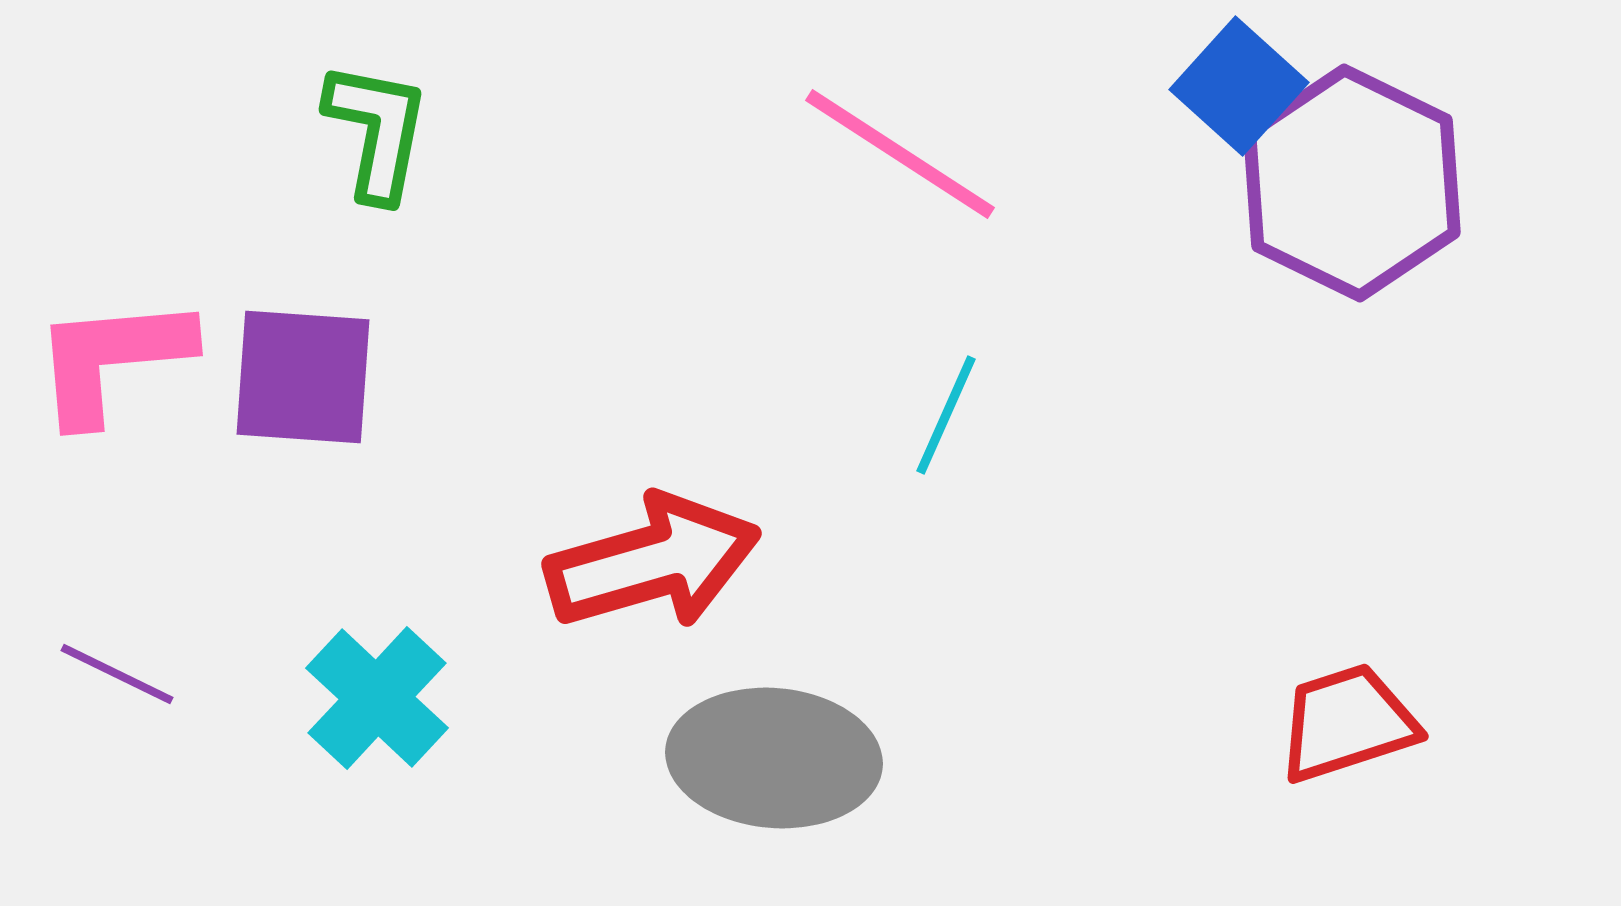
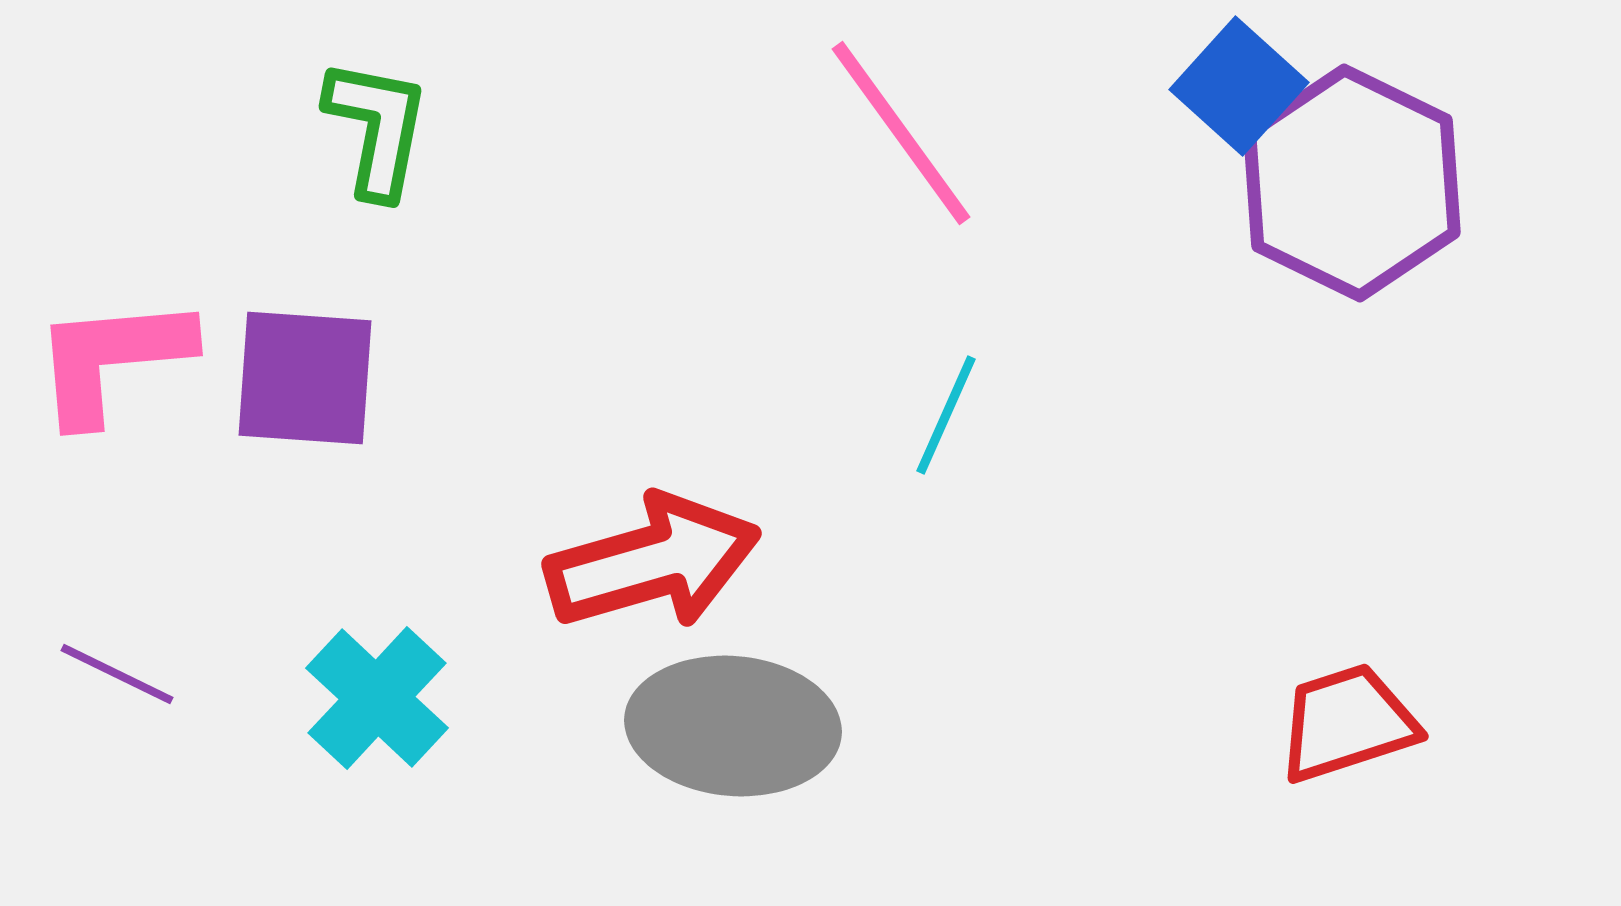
green L-shape: moved 3 px up
pink line: moved 1 px right, 21 px up; rotated 21 degrees clockwise
purple square: moved 2 px right, 1 px down
gray ellipse: moved 41 px left, 32 px up
